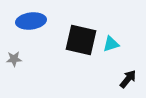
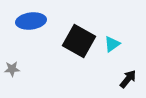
black square: moved 2 px left, 1 px down; rotated 16 degrees clockwise
cyan triangle: moved 1 px right; rotated 18 degrees counterclockwise
gray star: moved 2 px left, 10 px down
